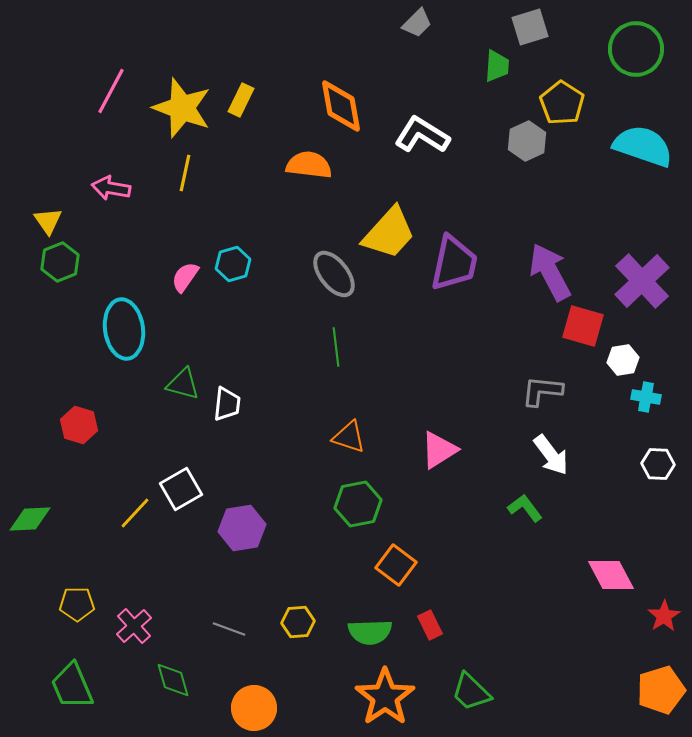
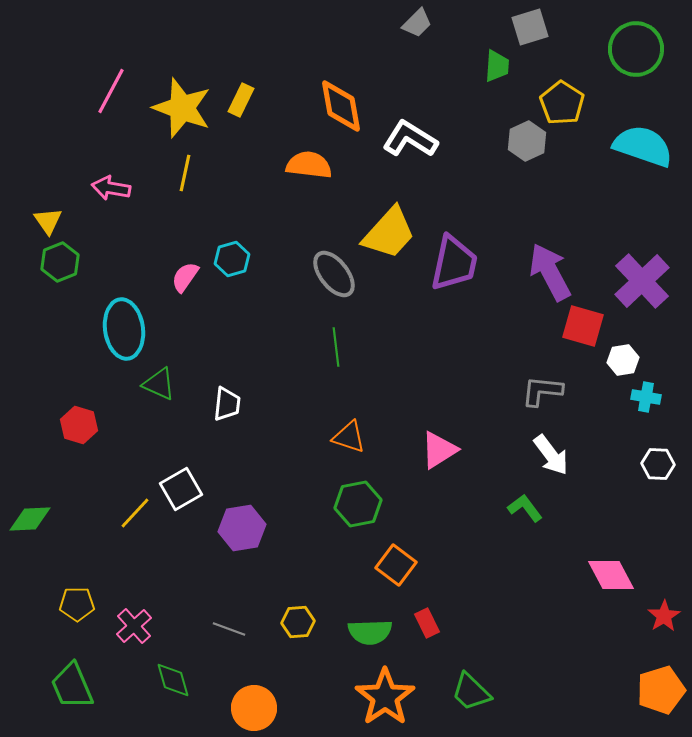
white L-shape at (422, 135): moved 12 px left, 4 px down
cyan hexagon at (233, 264): moved 1 px left, 5 px up
green triangle at (183, 384): moved 24 px left; rotated 9 degrees clockwise
red rectangle at (430, 625): moved 3 px left, 2 px up
